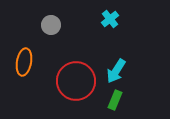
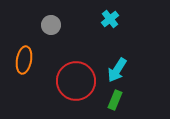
orange ellipse: moved 2 px up
cyan arrow: moved 1 px right, 1 px up
